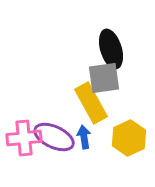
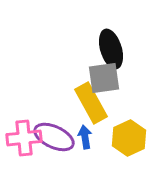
blue arrow: moved 1 px right
